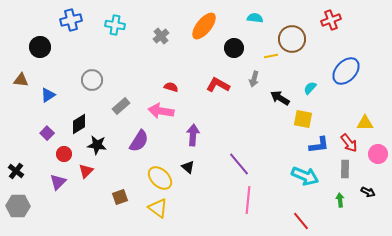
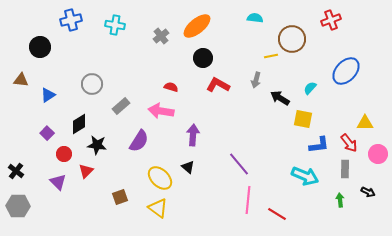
orange ellipse at (204, 26): moved 7 px left; rotated 12 degrees clockwise
black circle at (234, 48): moved 31 px left, 10 px down
gray arrow at (254, 79): moved 2 px right, 1 px down
gray circle at (92, 80): moved 4 px down
purple triangle at (58, 182): rotated 30 degrees counterclockwise
red line at (301, 221): moved 24 px left, 7 px up; rotated 18 degrees counterclockwise
